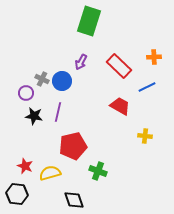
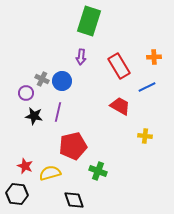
purple arrow: moved 5 px up; rotated 21 degrees counterclockwise
red rectangle: rotated 15 degrees clockwise
